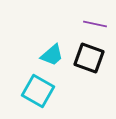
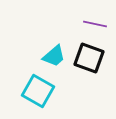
cyan trapezoid: moved 2 px right, 1 px down
